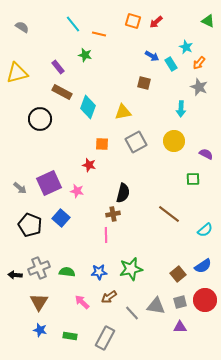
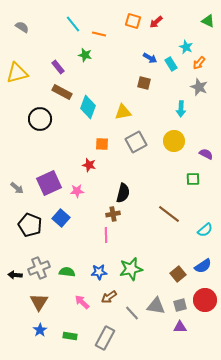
blue arrow at (152, 56): moved 2 px left, 2 px down
gray arrow at (20, 188): moved 3 px left
pink star at (77, 191): rotated 16 degrees counterclockwise
gray square at (180, 302): moved 3 px down
blue star at (40, 330): rotated 24 degrees clockwise
